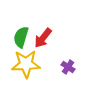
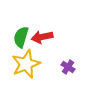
red arrow: moved 1 px left, 1 px up; rotated 40 degrees clockwise
yellow star: rotated 20 degrees counterclockwise
